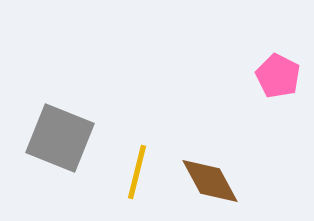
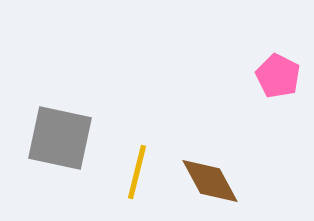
gray square: rotated 10 degrees counterclockwise
